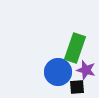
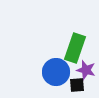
blue circle: moved 2 px left
black square: moved 2 px up
